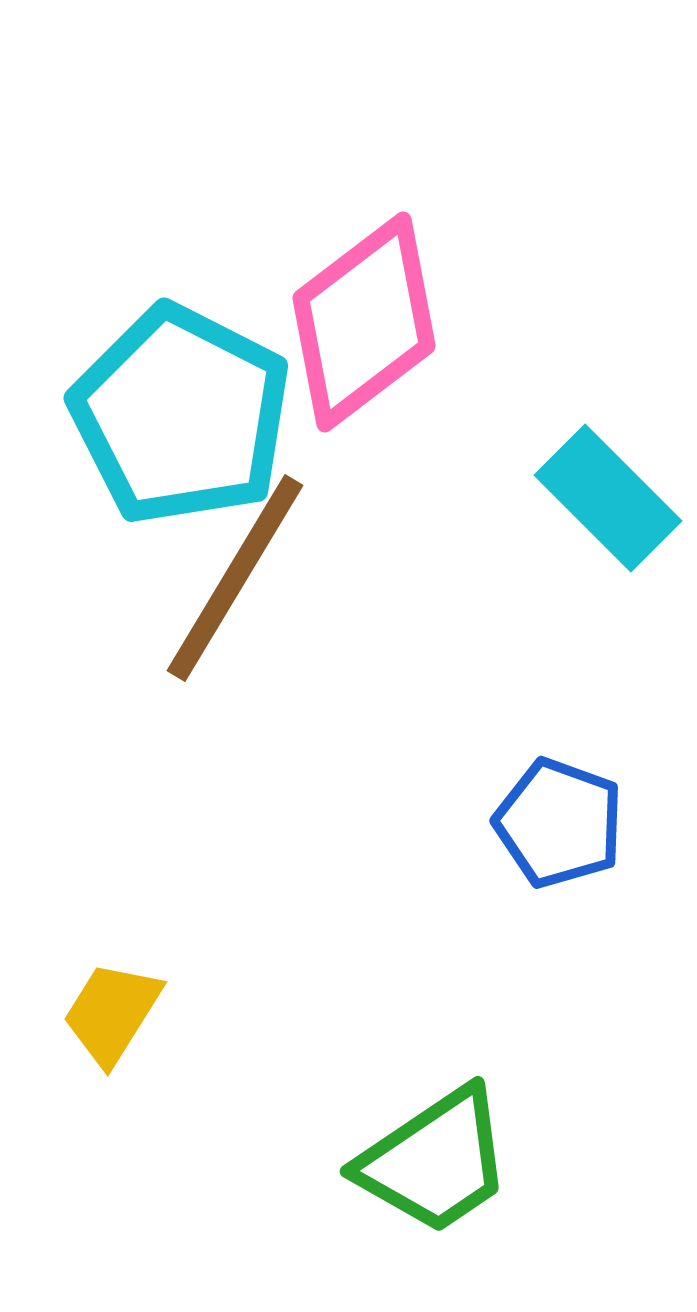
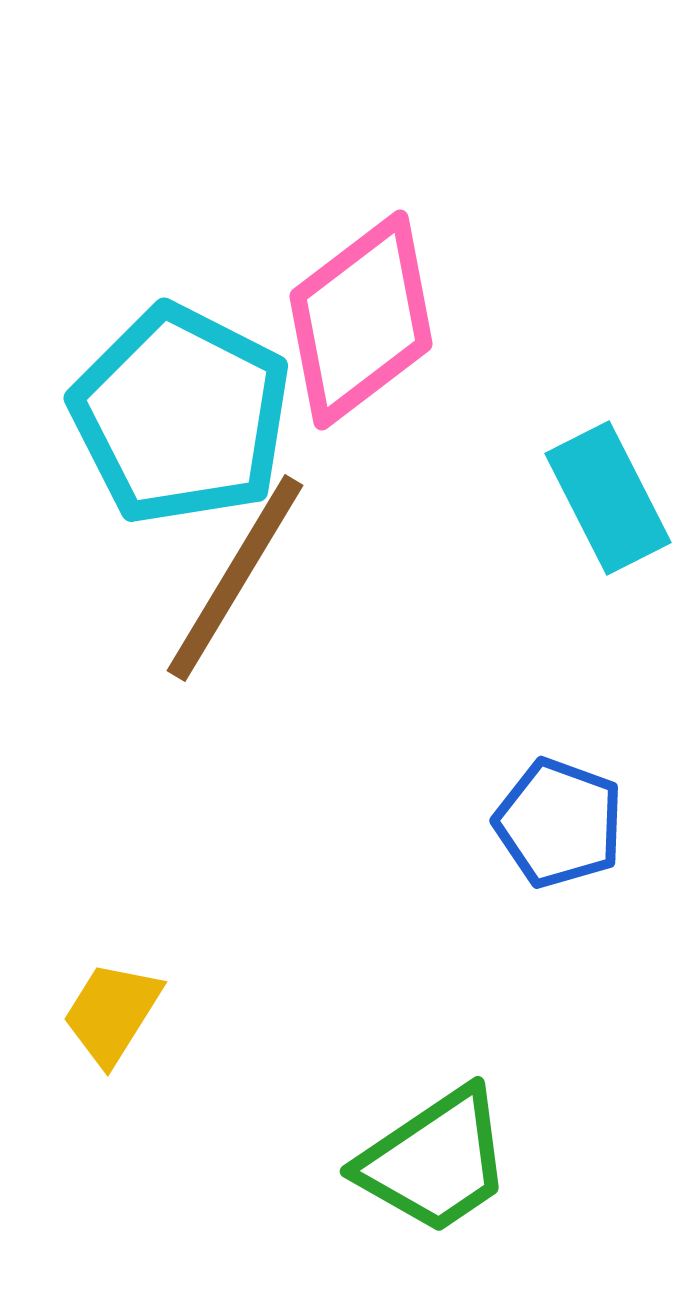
pink diamond: moved 3 px left, 2 px up
cyan rectangle: rotated 18 degrees clockwise
